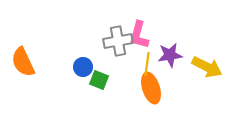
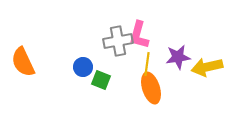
purple star: moved 8 px right, 2 px down
yellow arrow: rotated 140 degrees clockwise
green square: moved 2 px right
